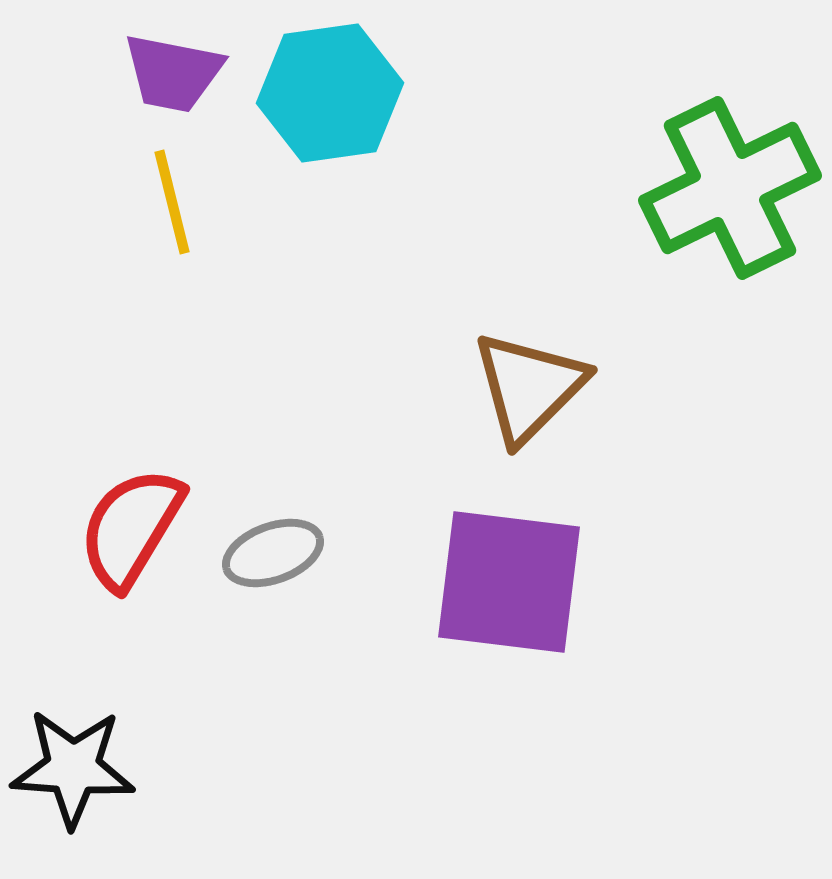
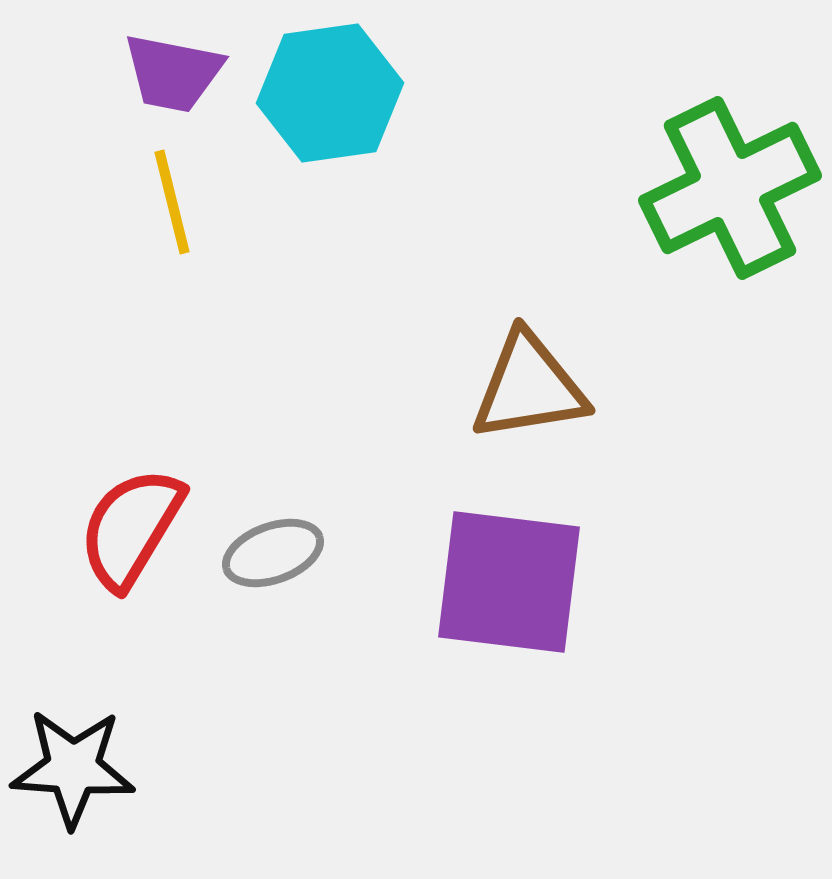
brown triangle: rotated 36 degrees clockwise
